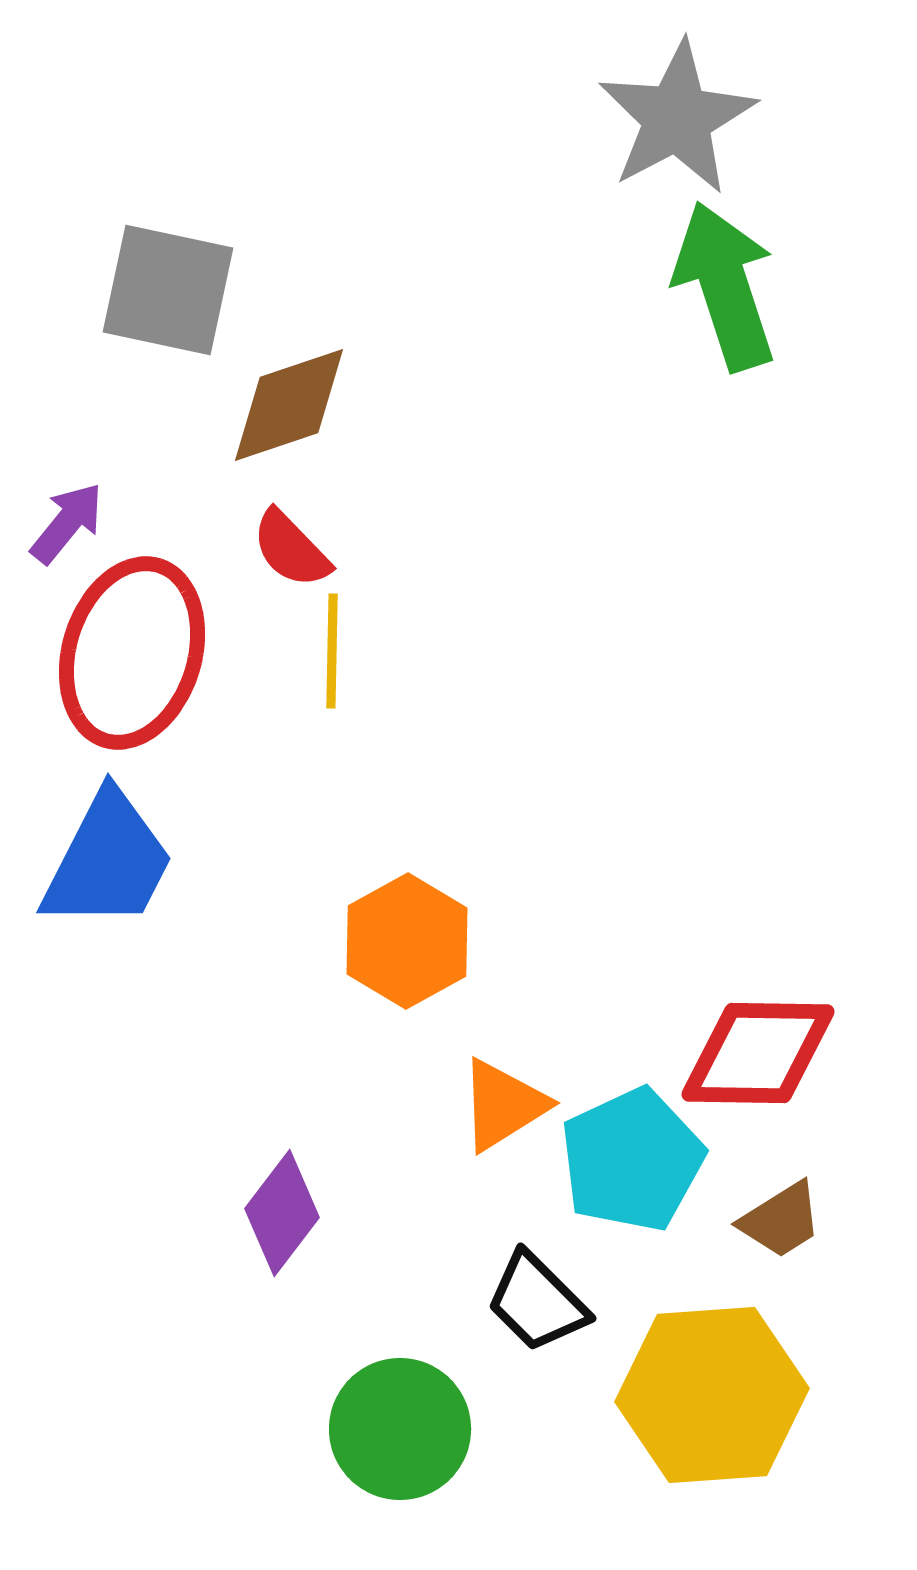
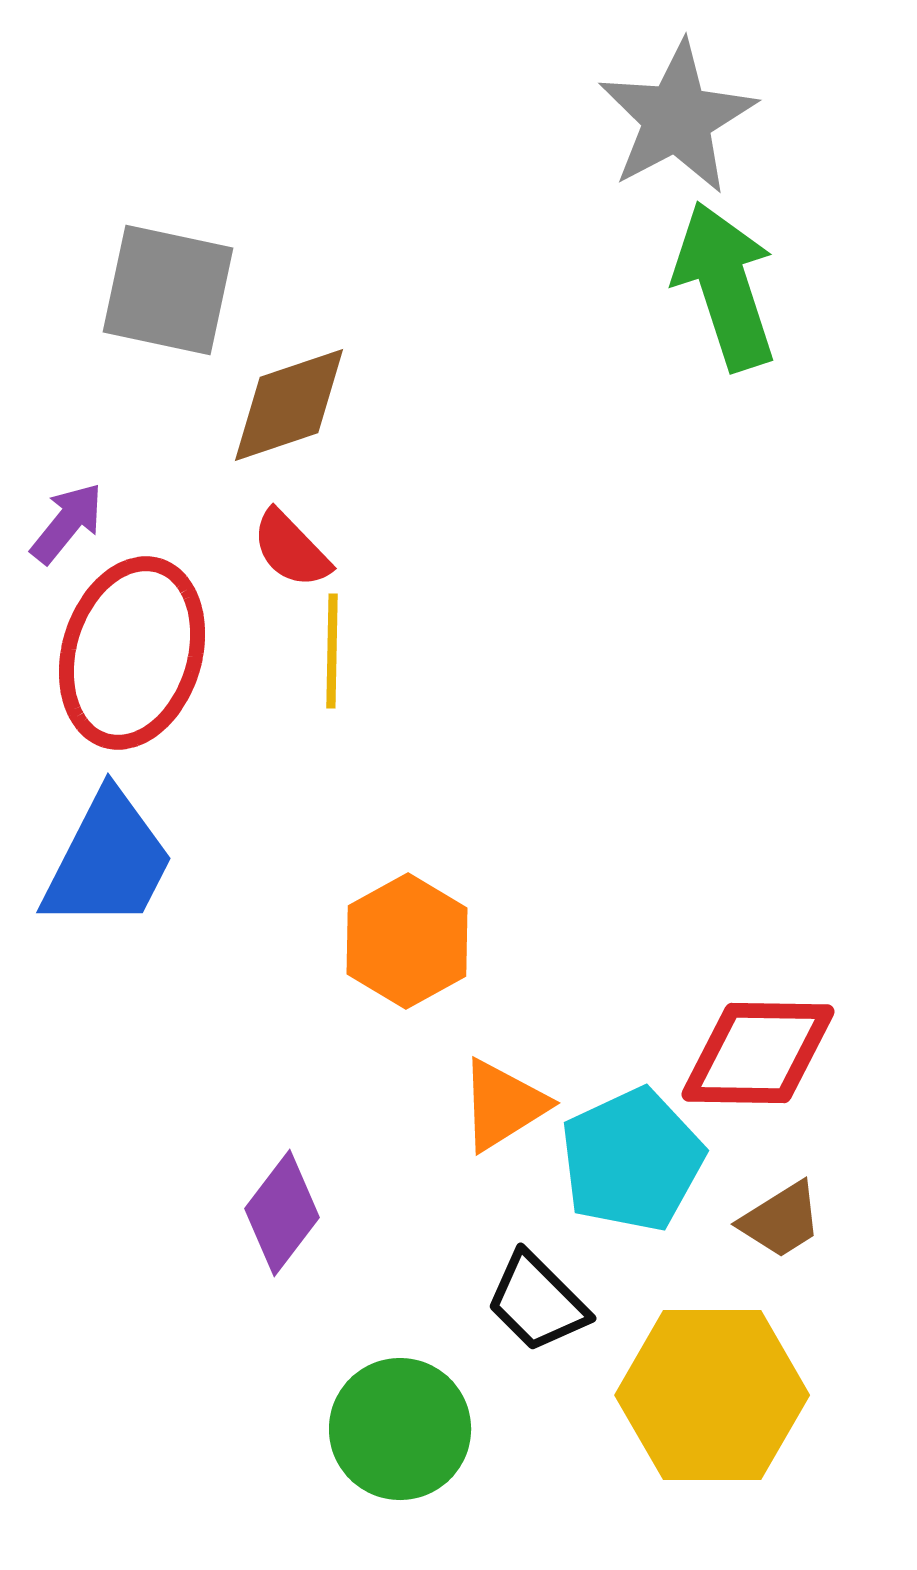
yellow hexagon: rotated 4 degrees clockwise
